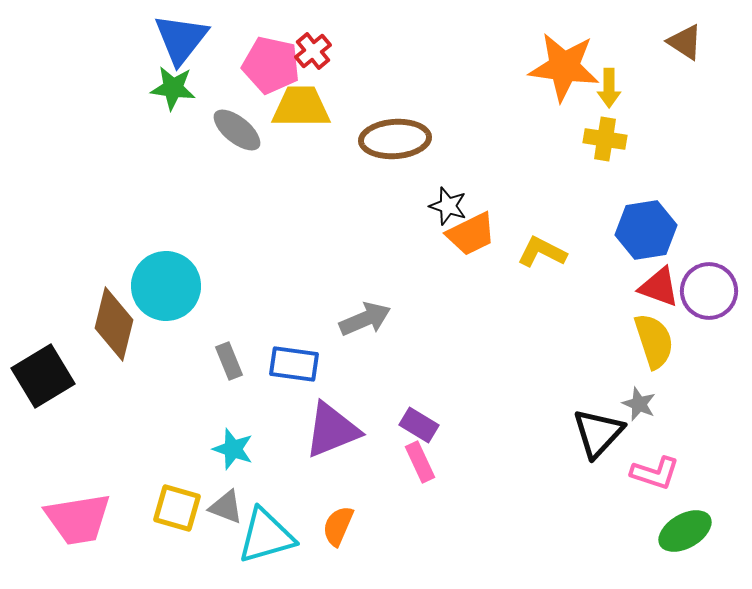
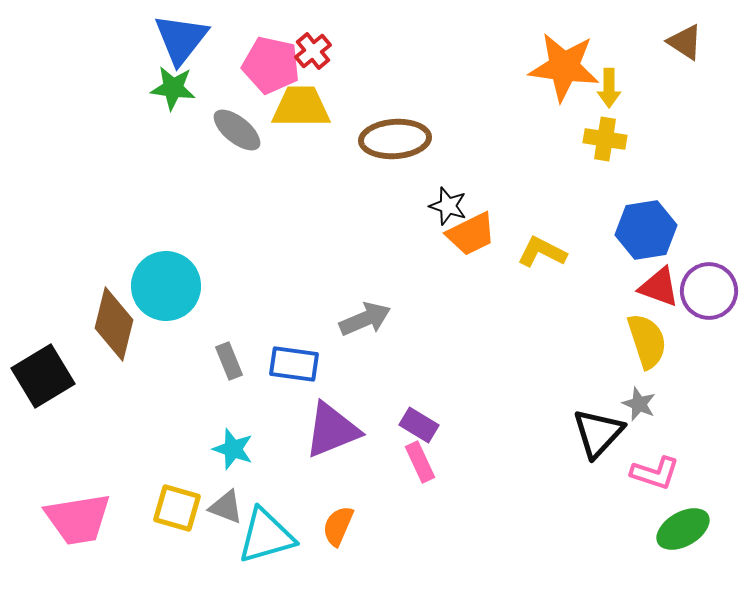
yellow semicircle: moved 7 px left
green ellipse: moved 2 px left, 2 px up
